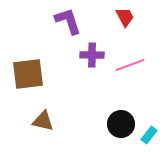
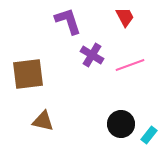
purple cross: rotated 30 degrees clockwise
